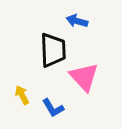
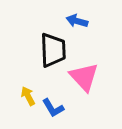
yellow arrow: moved 6 px right, 1 px down
